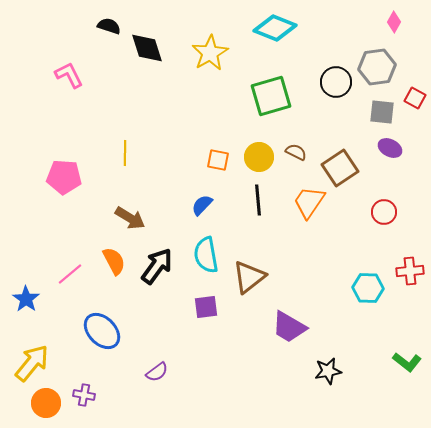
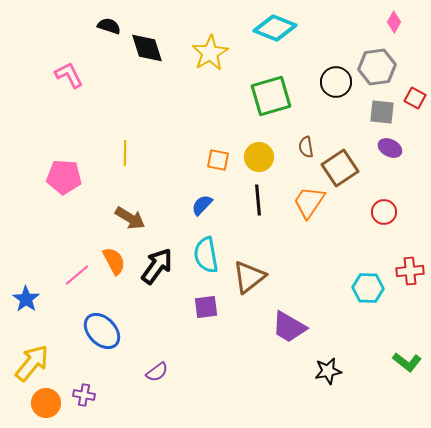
brown semicircle: moved 10 px right, 5 px up; rotated 125 degrees counterclockwise
pink line: moved 7 px right, 1 px down
